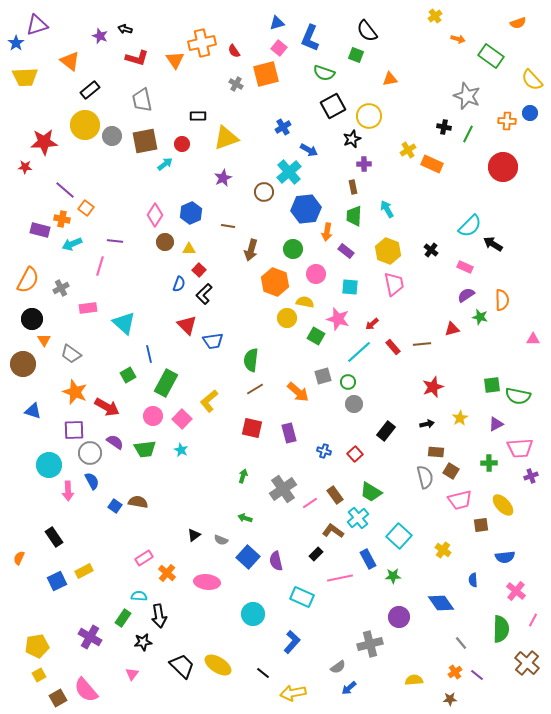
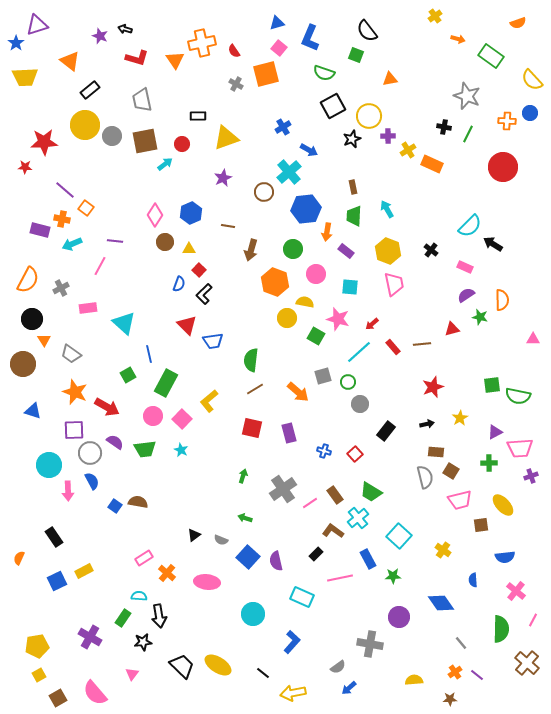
purple cross at (364, 164): moved 24 px right, 28 px up
pink line at (100, 266): rotated 12 degrees clockwise
gray circle at (354, 404): moved 6 px right
purple triangle at (496, 424): moved 1 px left, 8 px down
gray cross at (370, 644): rotated 25 degrees clockwise
pink semicircle at (86, 690): moved 9 px right, 3 px down
